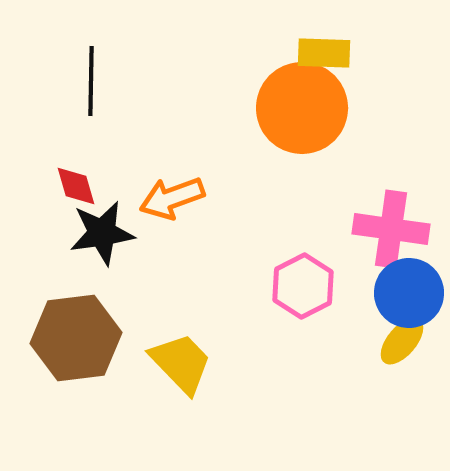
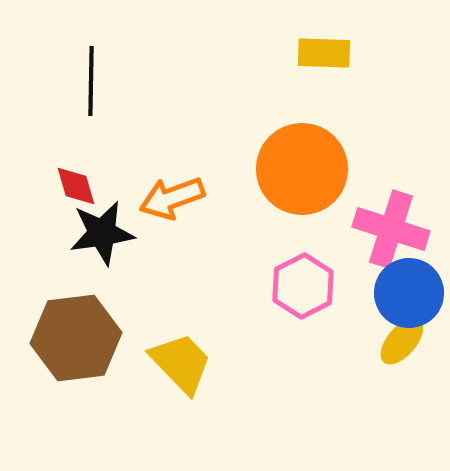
orange circle: moved 61 px down
pink cross: rotated 10 degrees clockwise
